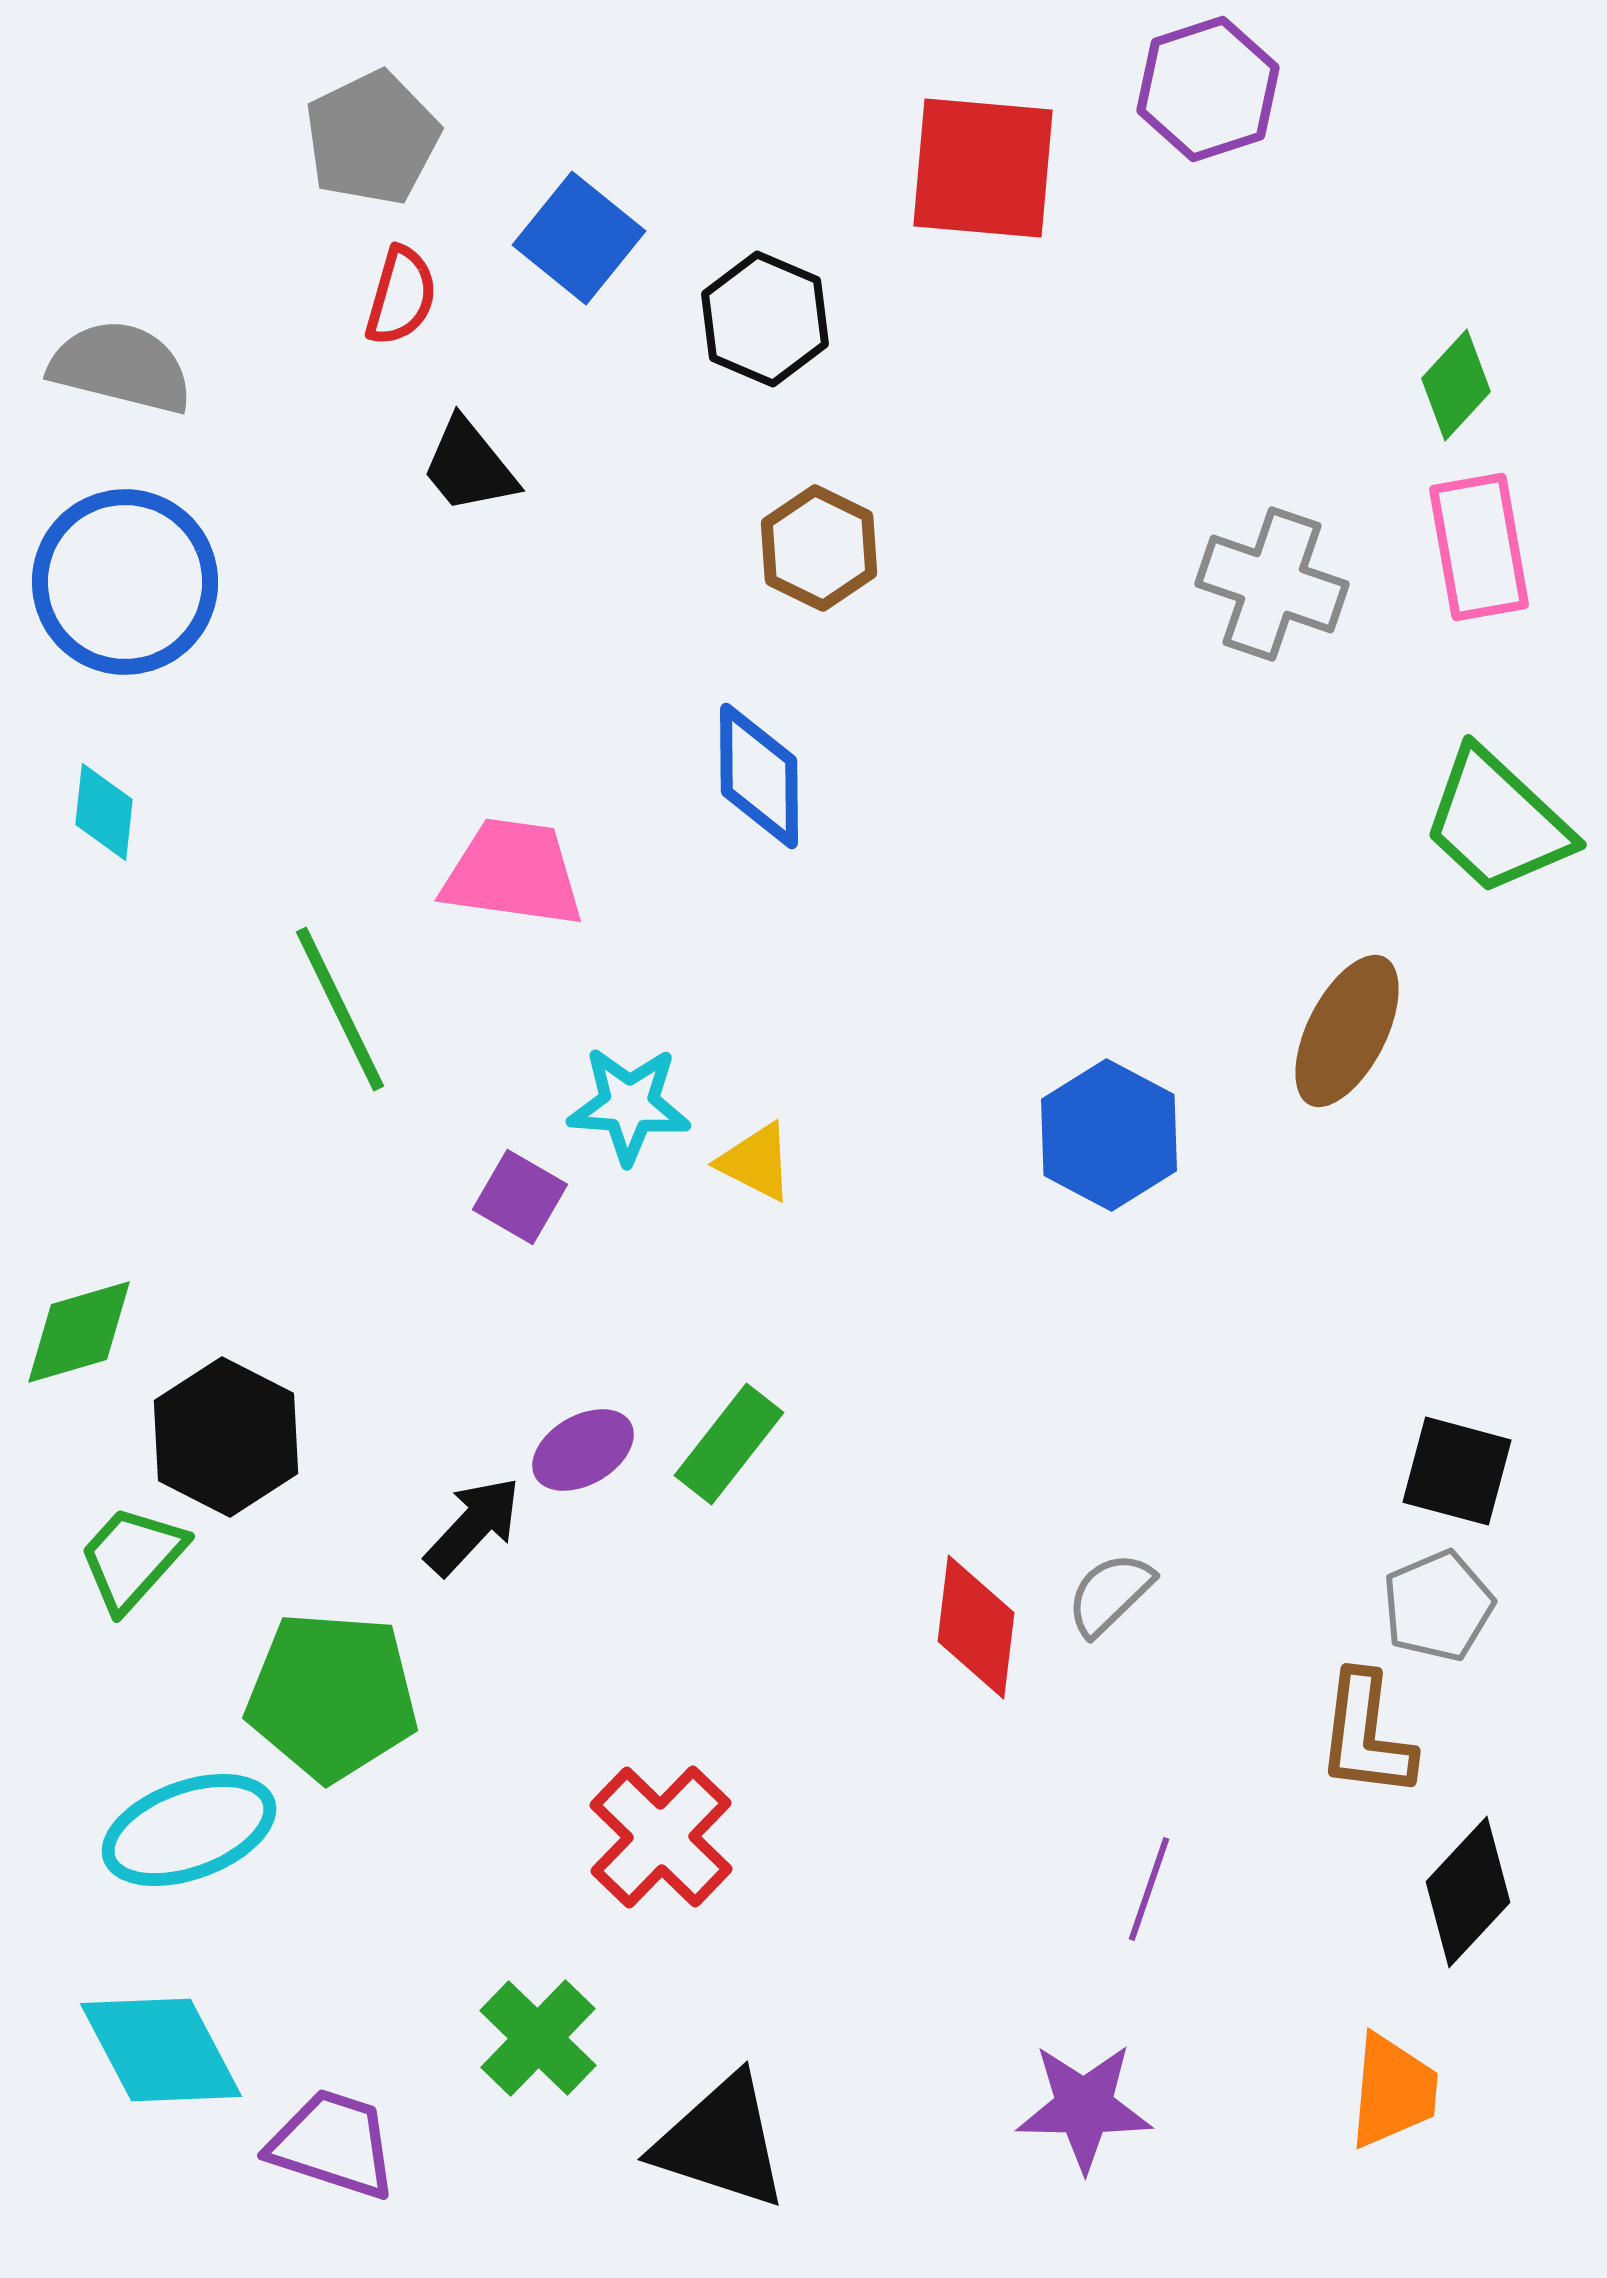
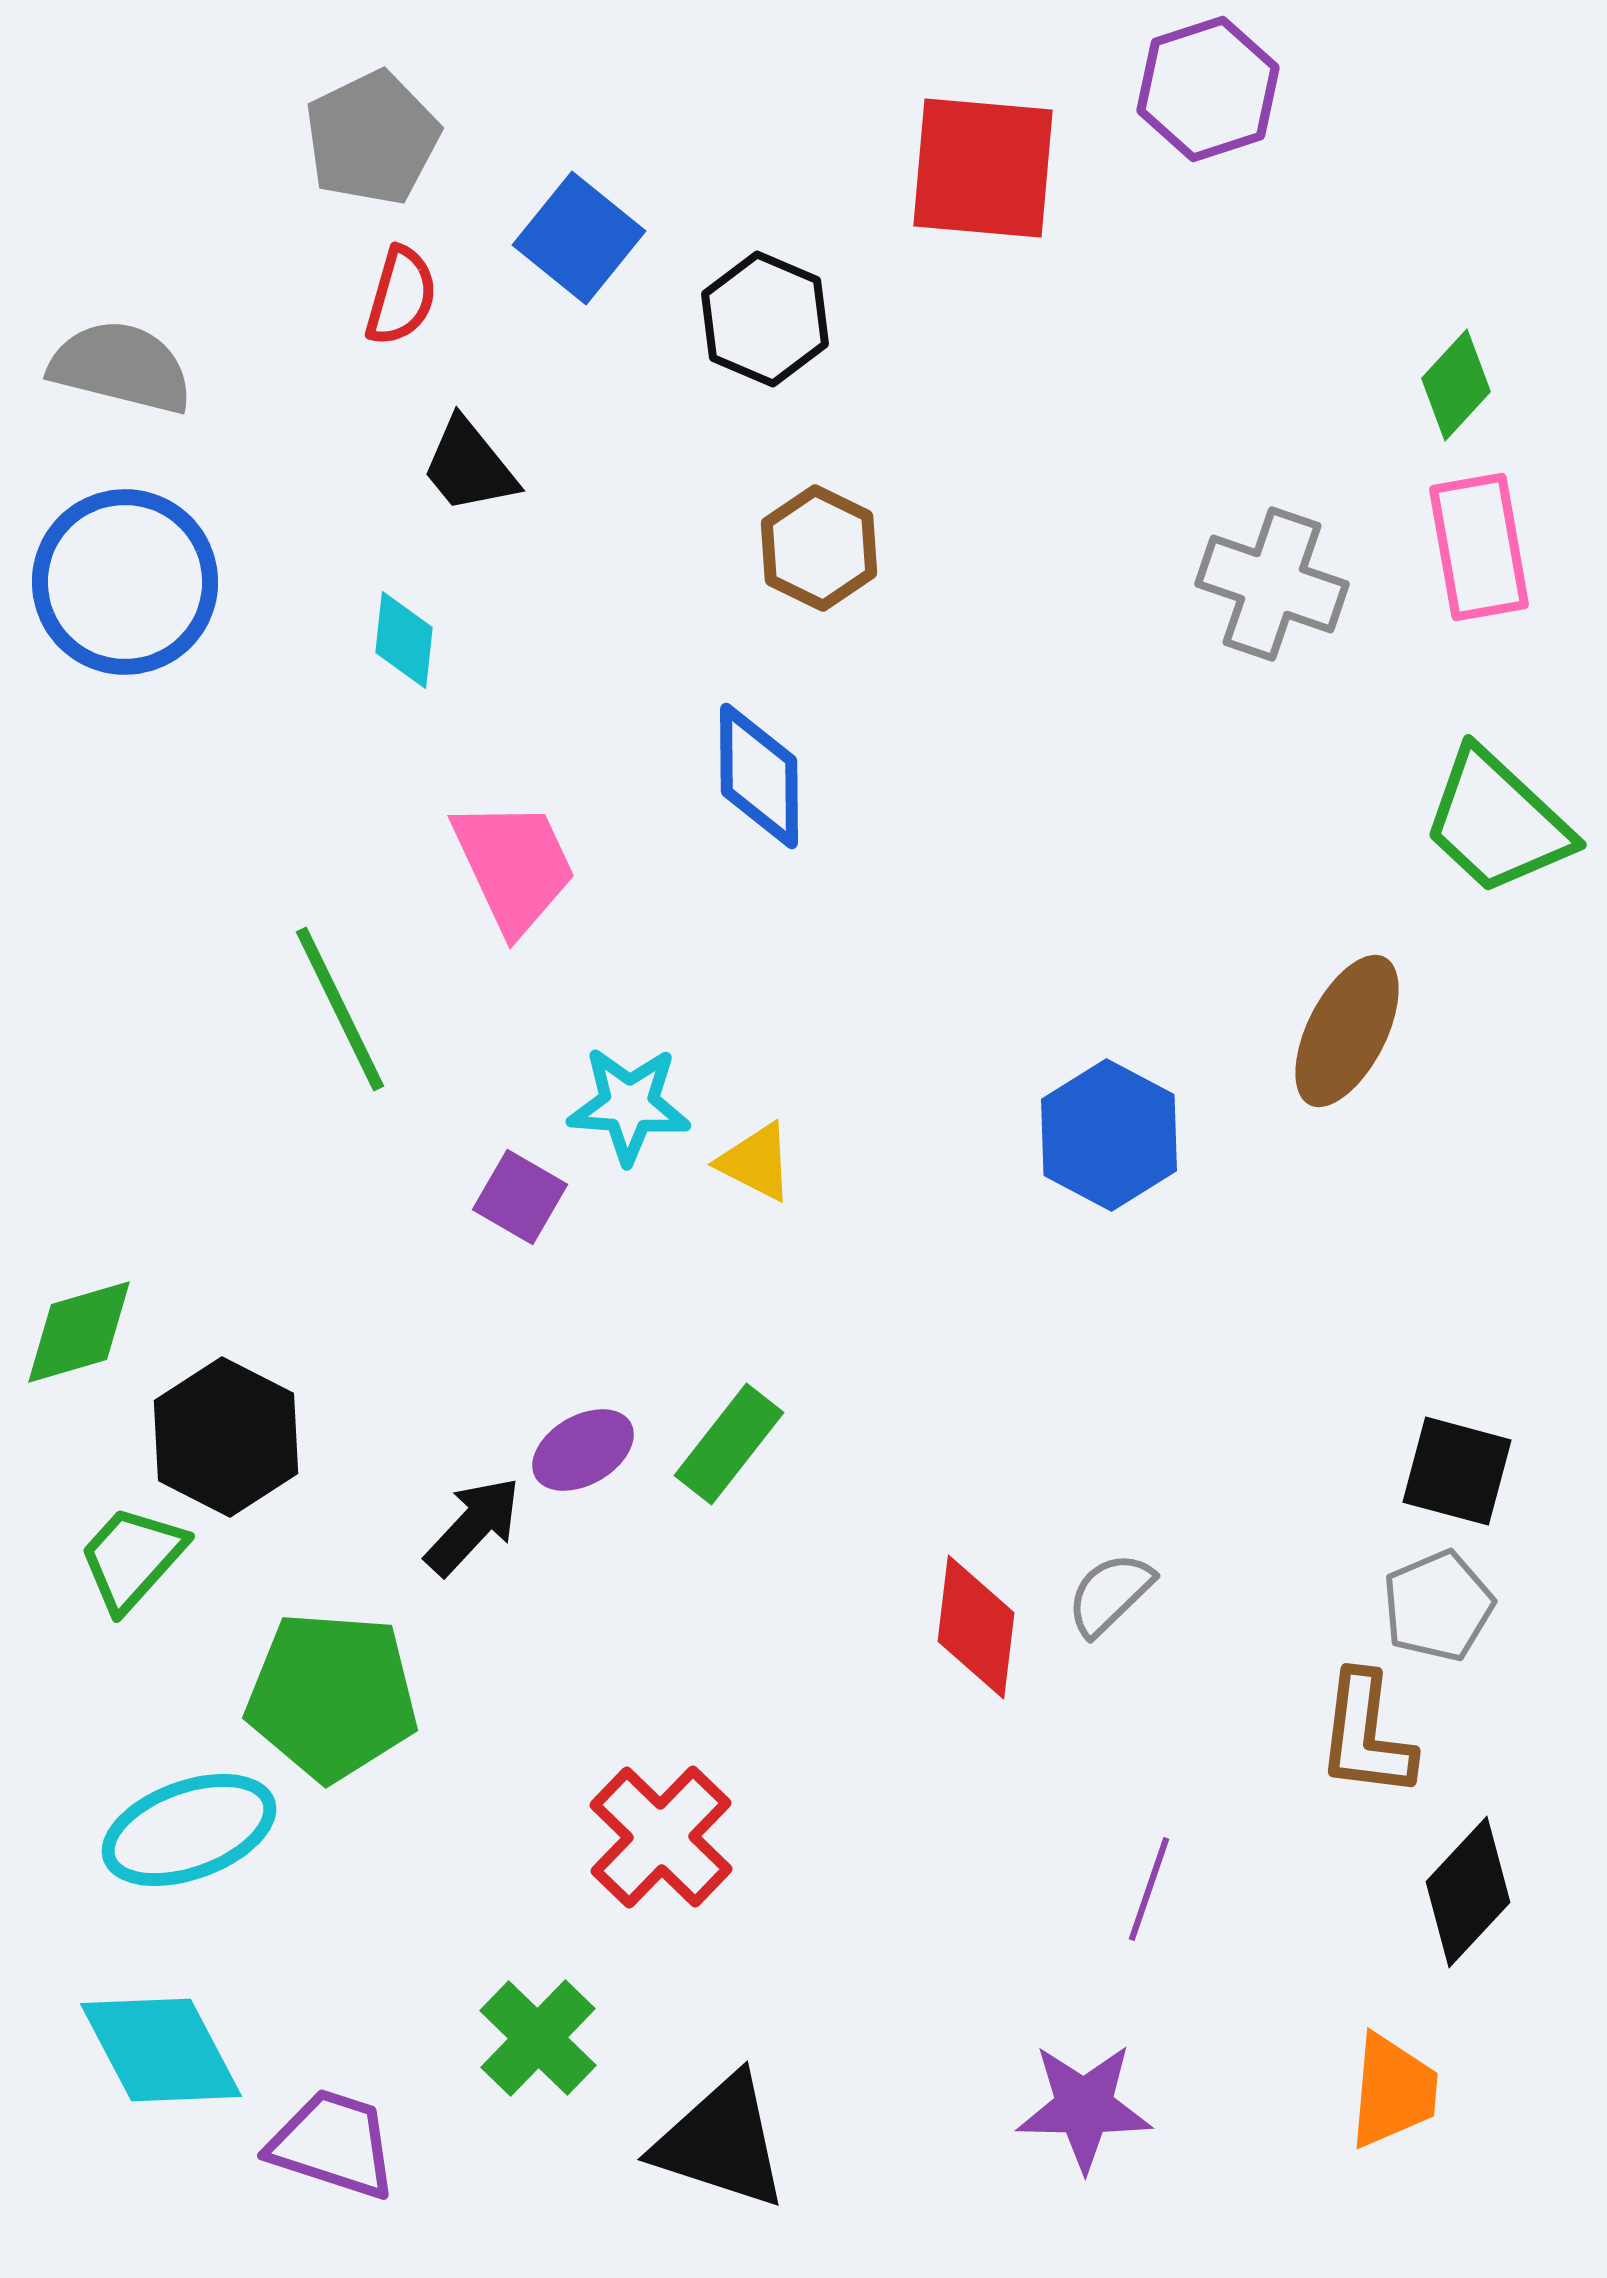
cyan diamond at (104, 812): moved 300 px right, 172 px up
pink trapezoid at (513, 873): moved 1 px right, 7 px up; rotated 57 degrees clockwise
